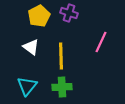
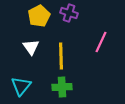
white triangle: rotated 18 degrees clockwise
cyan triangle: moved 6 px left
